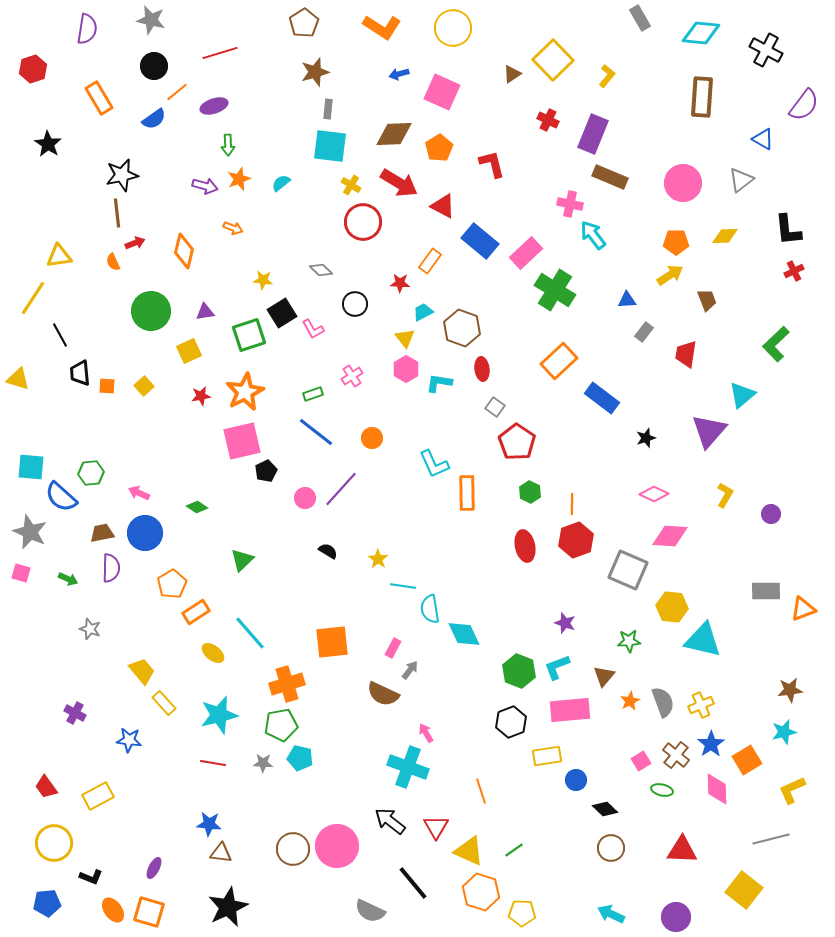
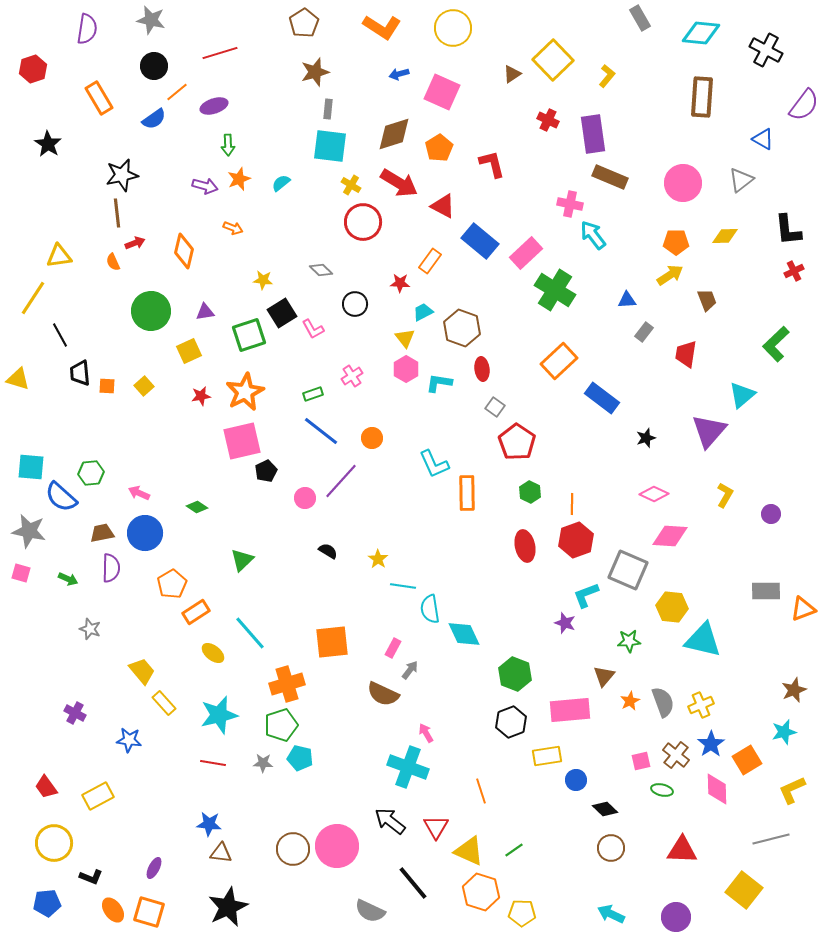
brown diamond at (394, 134): rotated 15 degrees counterclockwise
purple rectangle at (593, 134): rotated 30 degrees counterclockwise
blue line at (316, 432): moved 5 px right, 1 px up
purple line at (341, 489): moved 8 px up
gray star at (30, 532): moved 1 px left, 1 px up; rotated 12 degrees counterclockwise
cyan L-shape at (557, 667): moved 29 px right, 72 px up
green hexagon at (519, 671): moved 4 px left, 3 px down
brown star at (790, 690): moved 4 px right; rotated 15 degrees counterclockwise
green pentagon at (281, 725): rotated 8 degrees counterclockwise
pink square at (641, 761): rotated 18 degrees clockwise
